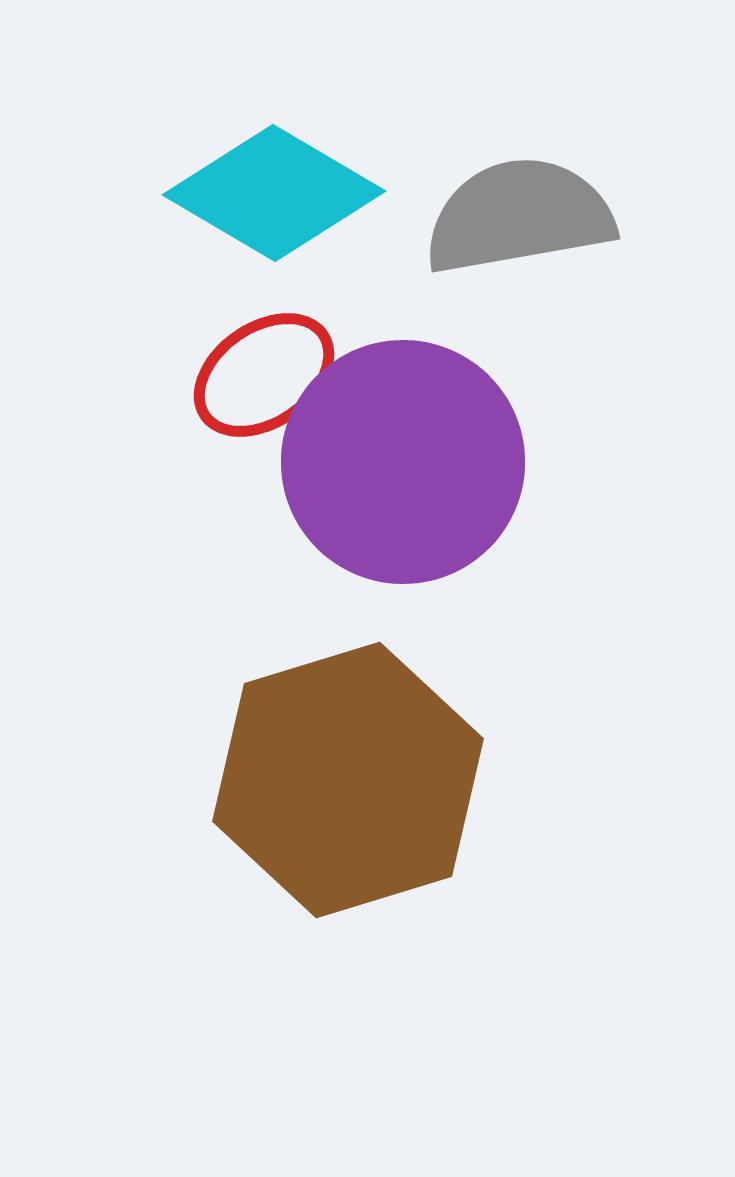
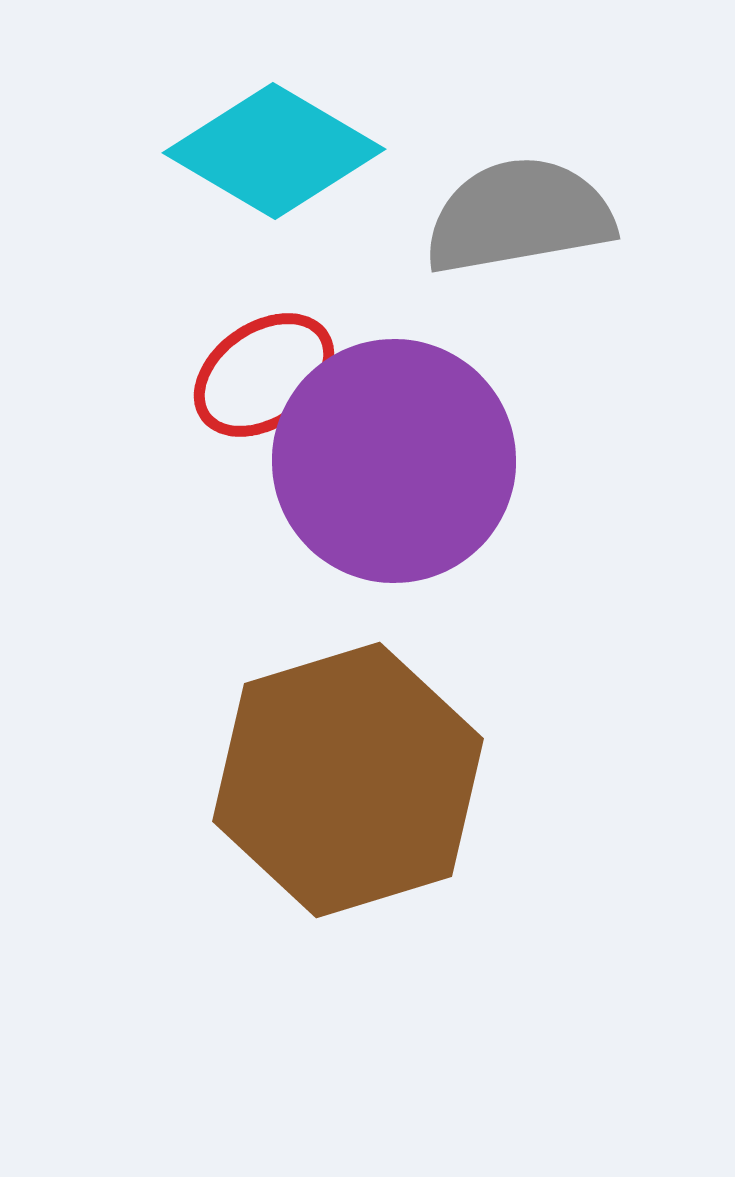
cyan diamond: moved 42 px up
purple circle: moved 9 px left, 1 px up
